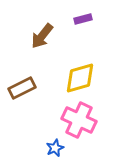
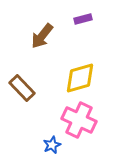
brown rectangle: rotated 72 degrees clockwise
blue star: moved 3 px left, 3 px up
